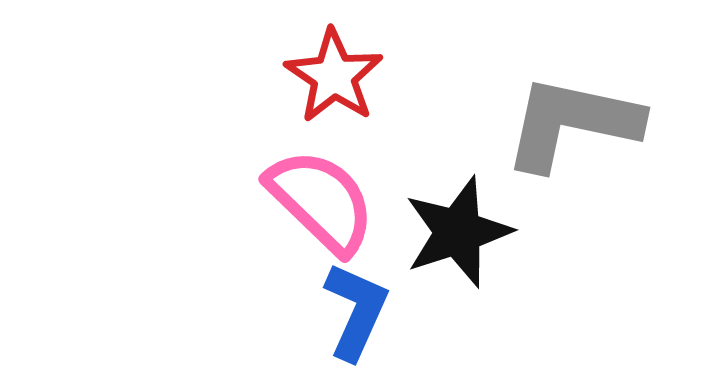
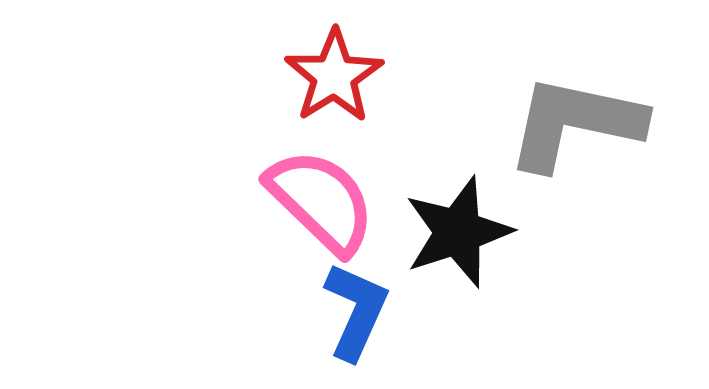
red star: rotated 6 degrees clockwise
gray L-shape: moved 3 px right
